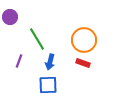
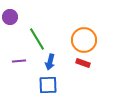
purple line: rotated 64 degrees clockwise
